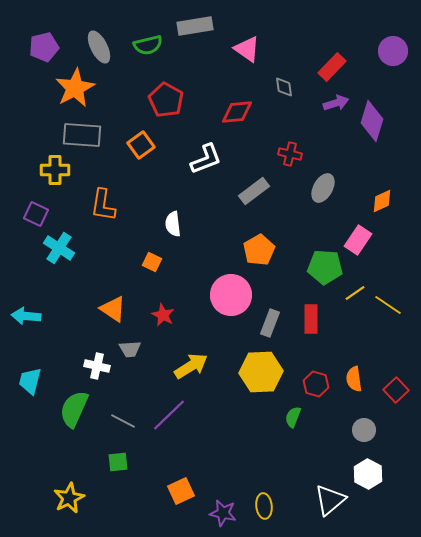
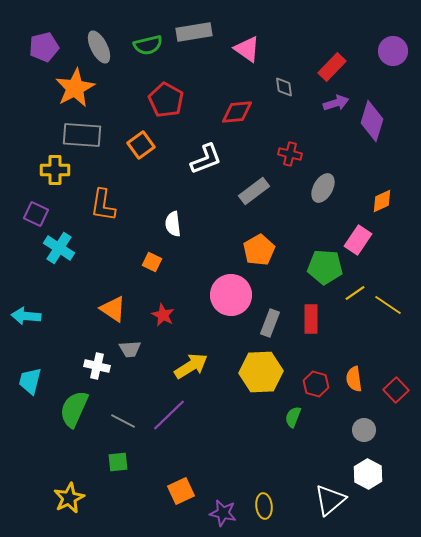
gray rectangle at (195, 26): moved 1 px left, 6 px down
